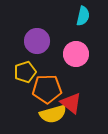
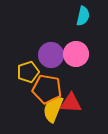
purple circle: moved 14 px right, 14 px down
yellow pentagon: moved 3 px right
orange pentagon: rotated 12 degrees clockwise
red triangle: rotated 35 degrees counterclockwise
yellow semicircle: moved 5 px up; rotated 128 degrees clockwise
